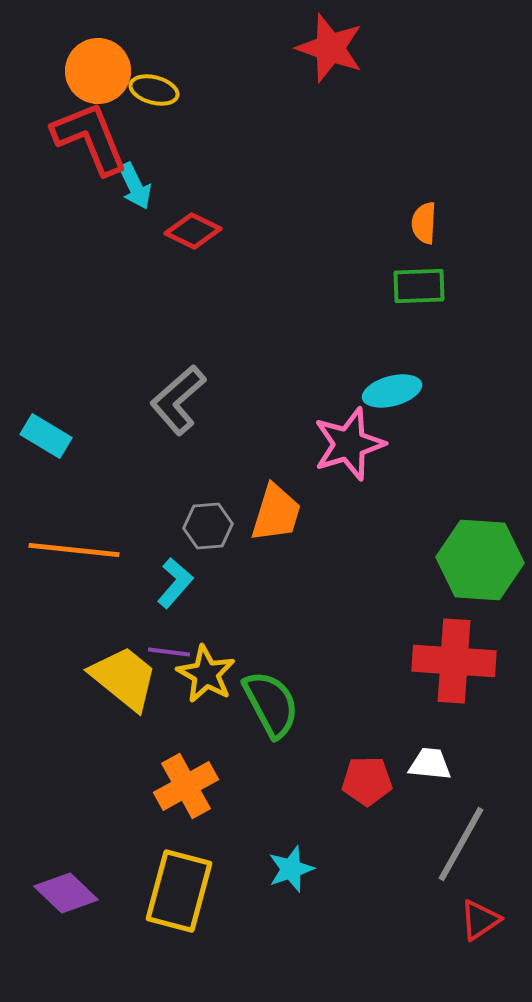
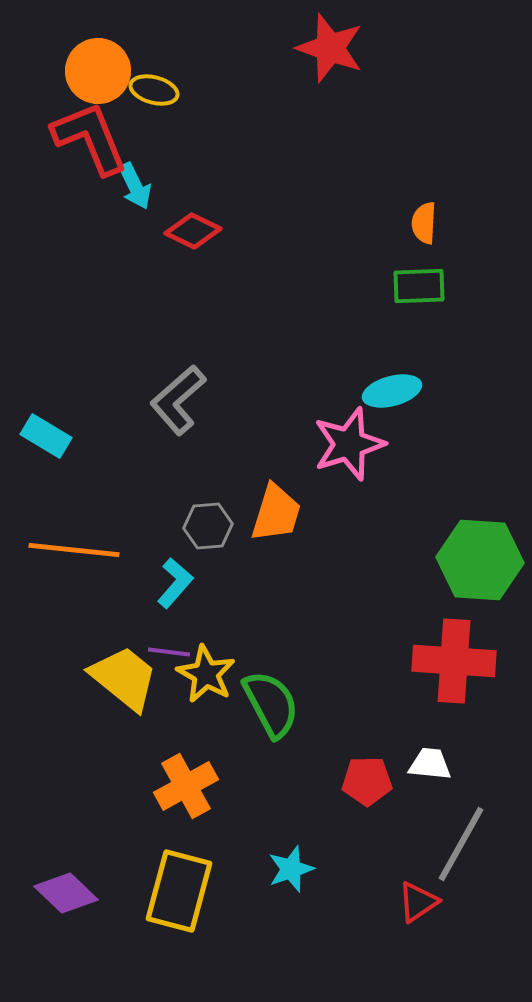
red triangle: moved 62 px left, 18 px up
